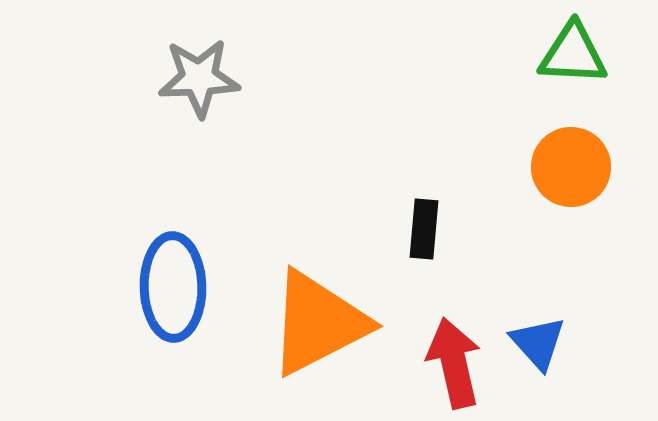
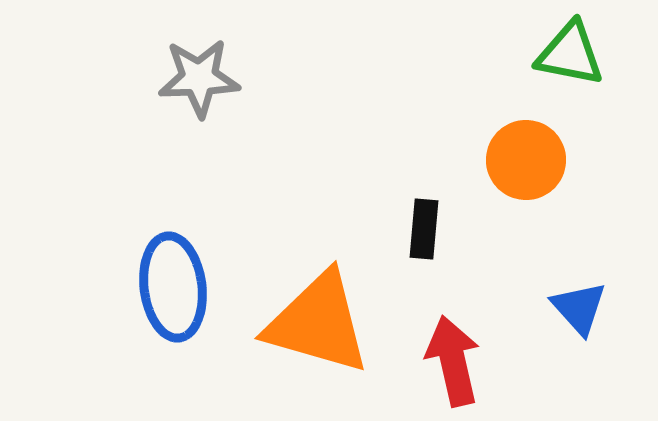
green triangle: moved 3 px left; rotated 8 degrees clockwise
orange circle: moved 45 px left, 7 px up
blue ellipse: rotated 6 degrees counterclockwise
orange triangle: rotated 43 degrees clockwise
blue triangle: moved 41 px right, 35 px up
red arrow: moved 1 px left, 2 px up
